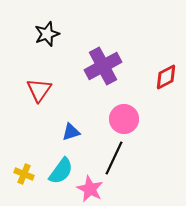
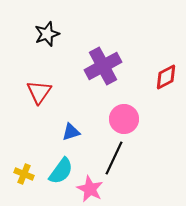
red triangle: moved 2 px down
